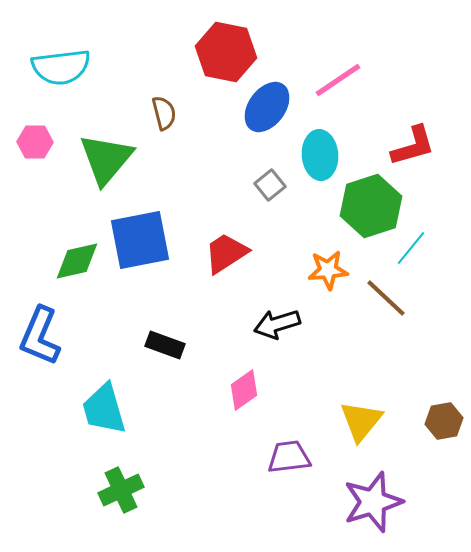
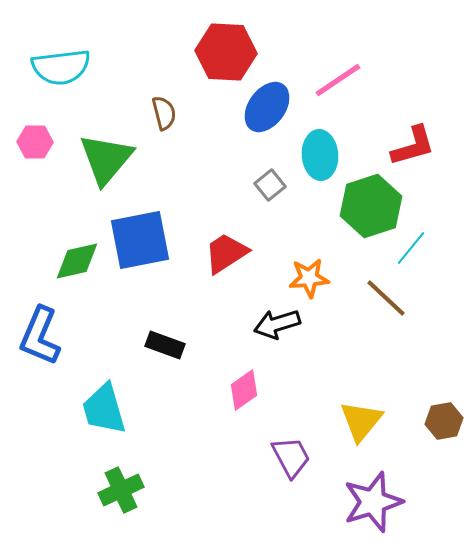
red hexagon: rotated 8 degrees counterclockwise
orange star: moved 19 px left, 8 px down
purple trapezoid: moved 2 px right; rotated 69 degrees clockwise
